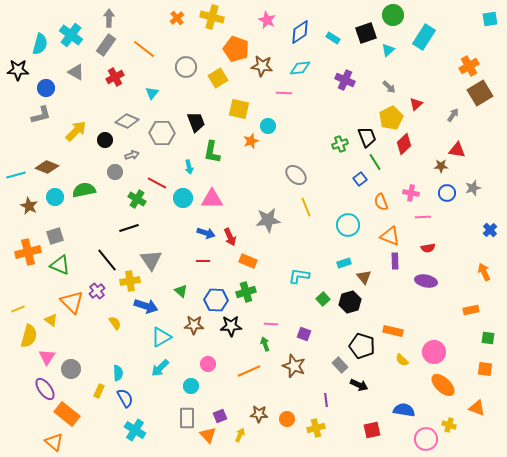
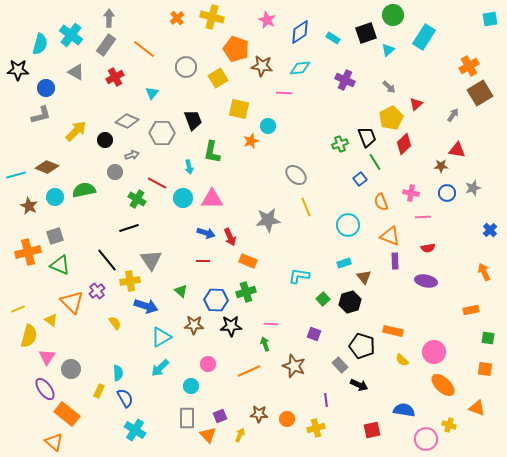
black trapezoid at (196, 122): moved 3 px left, 2 px up
purple square at (304, 334): moved 10 px right
